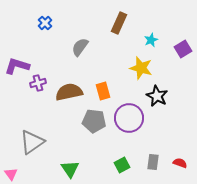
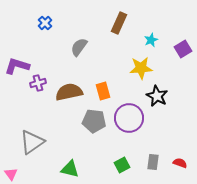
gray semicircle: moved 1 px left
yellow star: rotated 20 degrees counterclockwise
green triangle: rotated 42 degrees counterclockwise
